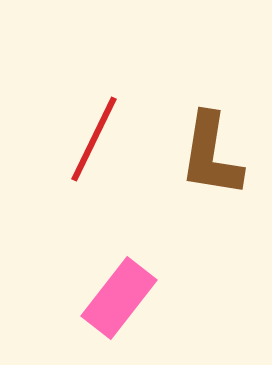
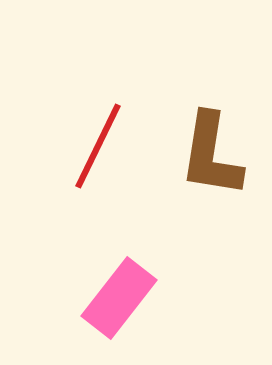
red line: moved 4 px right, 7 px down
